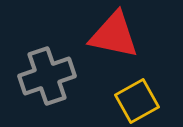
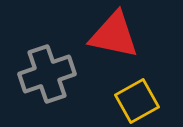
gray cross: moved 2 px up
